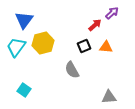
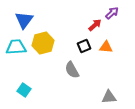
cyan trapezoid: rotated 50 degrees clockwise
